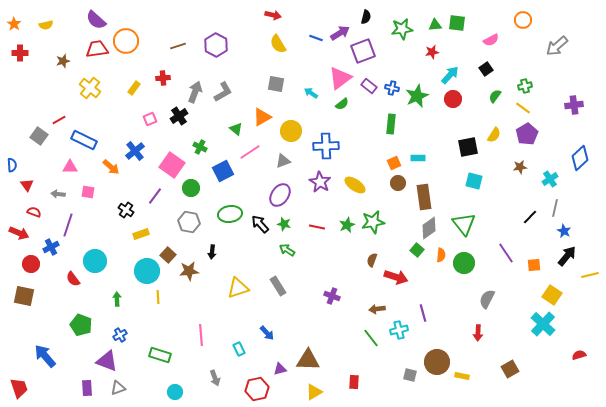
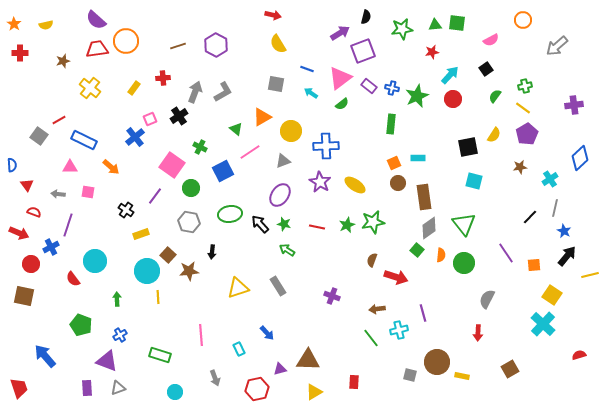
blue line at (316, 38): moved 9 px left, 31 px down
blue cross at (135, 151): moved 14 px up
